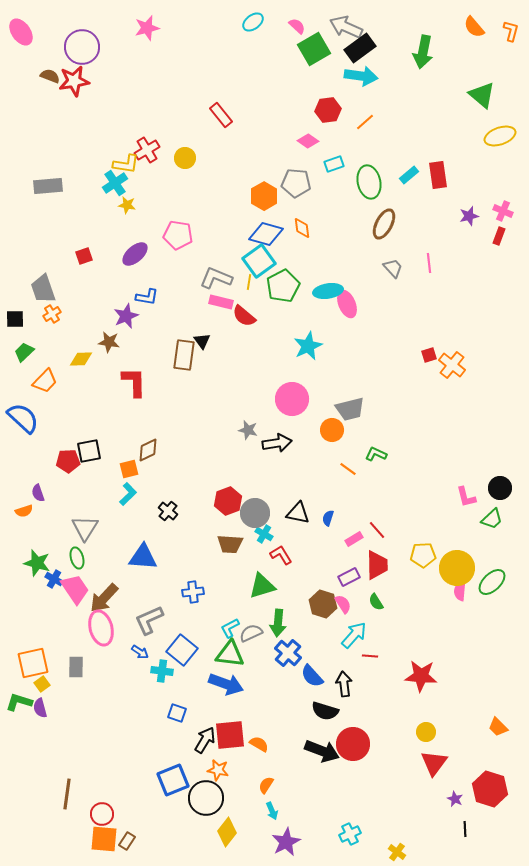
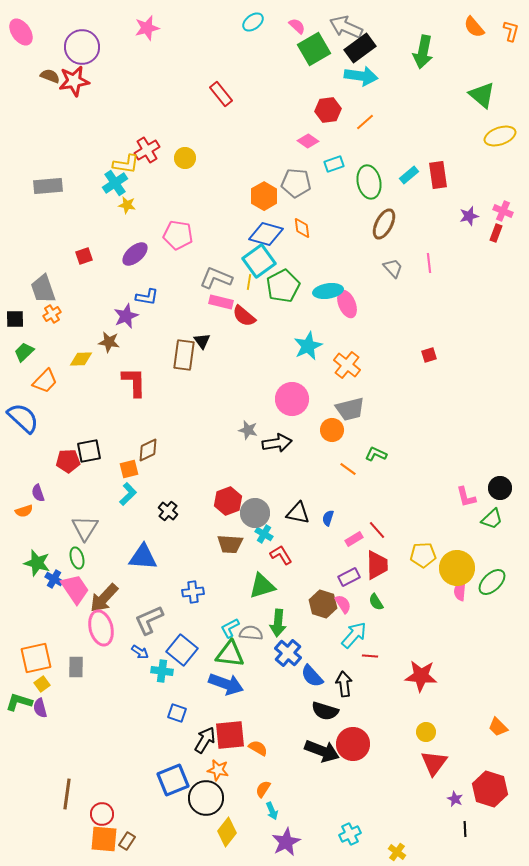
red rectangle at (221, 115): moved 21 px up
red rectangle at (499, 236): moved 3 px left, 3 px up
orange cross at (452, 365): moved 105 px left
gray semicircle at (251, 633): rotated 30 degrees clockwise
orange square at (33, 663): moved 3 px right, 5 px up
orange semicircle at (259, 744): moved 1 px left, 4 px down
orange semicircle at (266, 785): moved 3 px left, 4 px down
